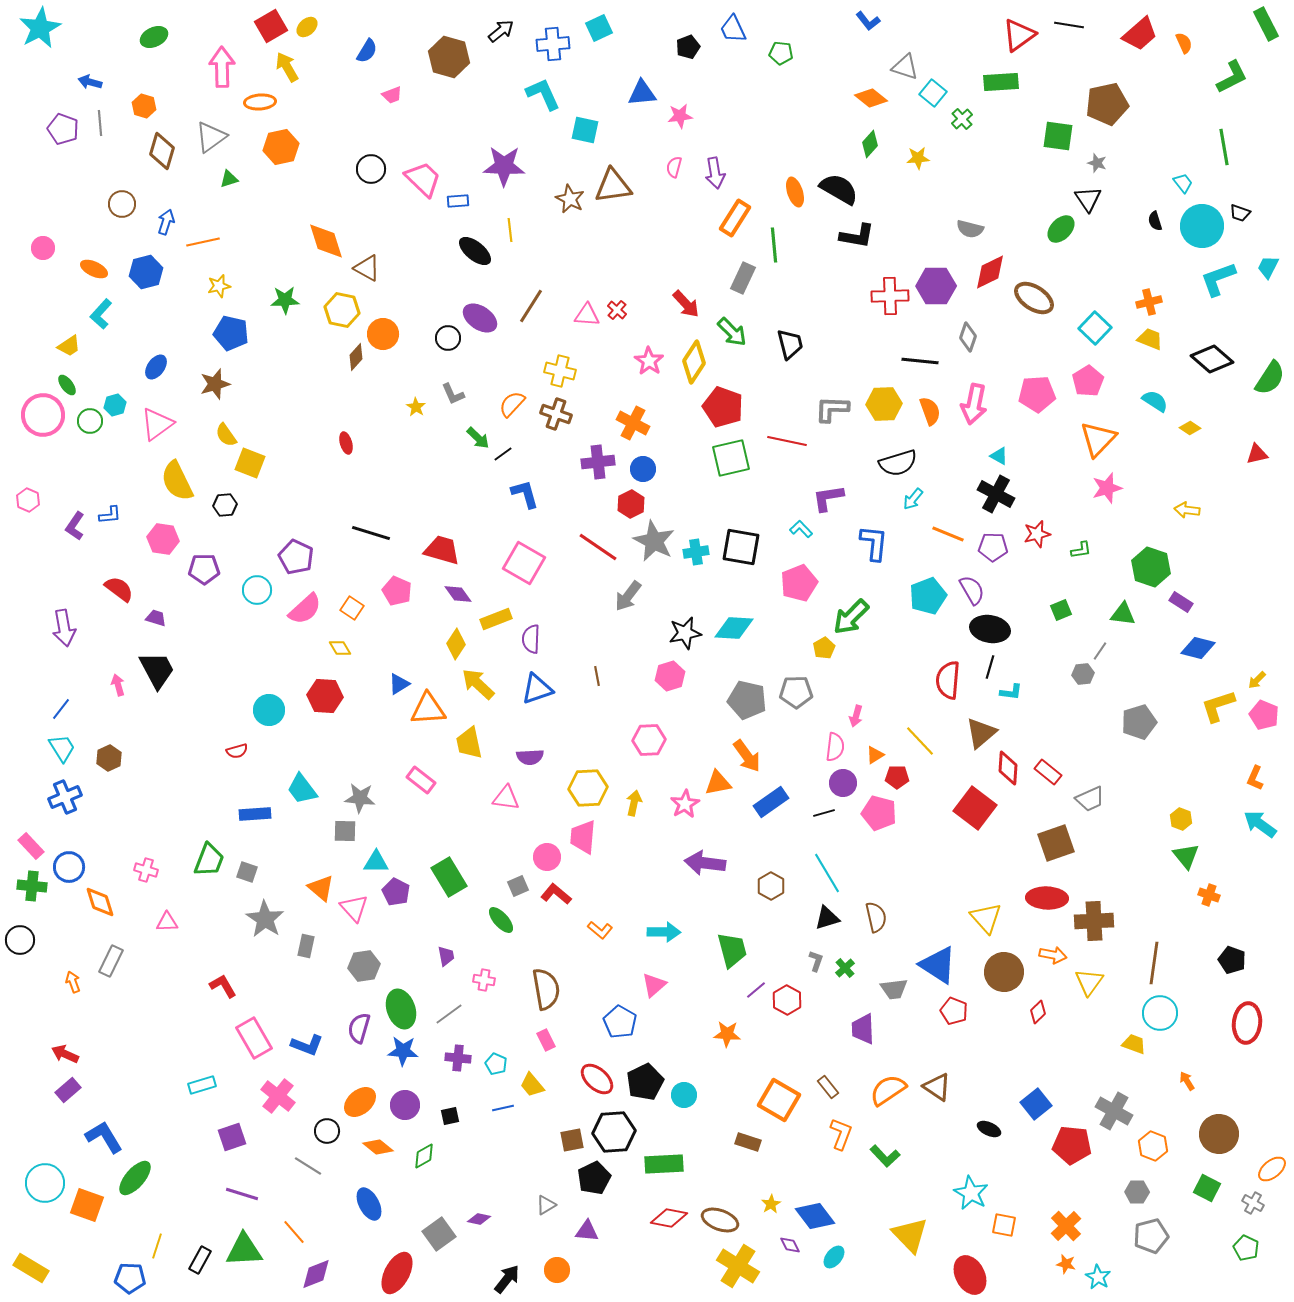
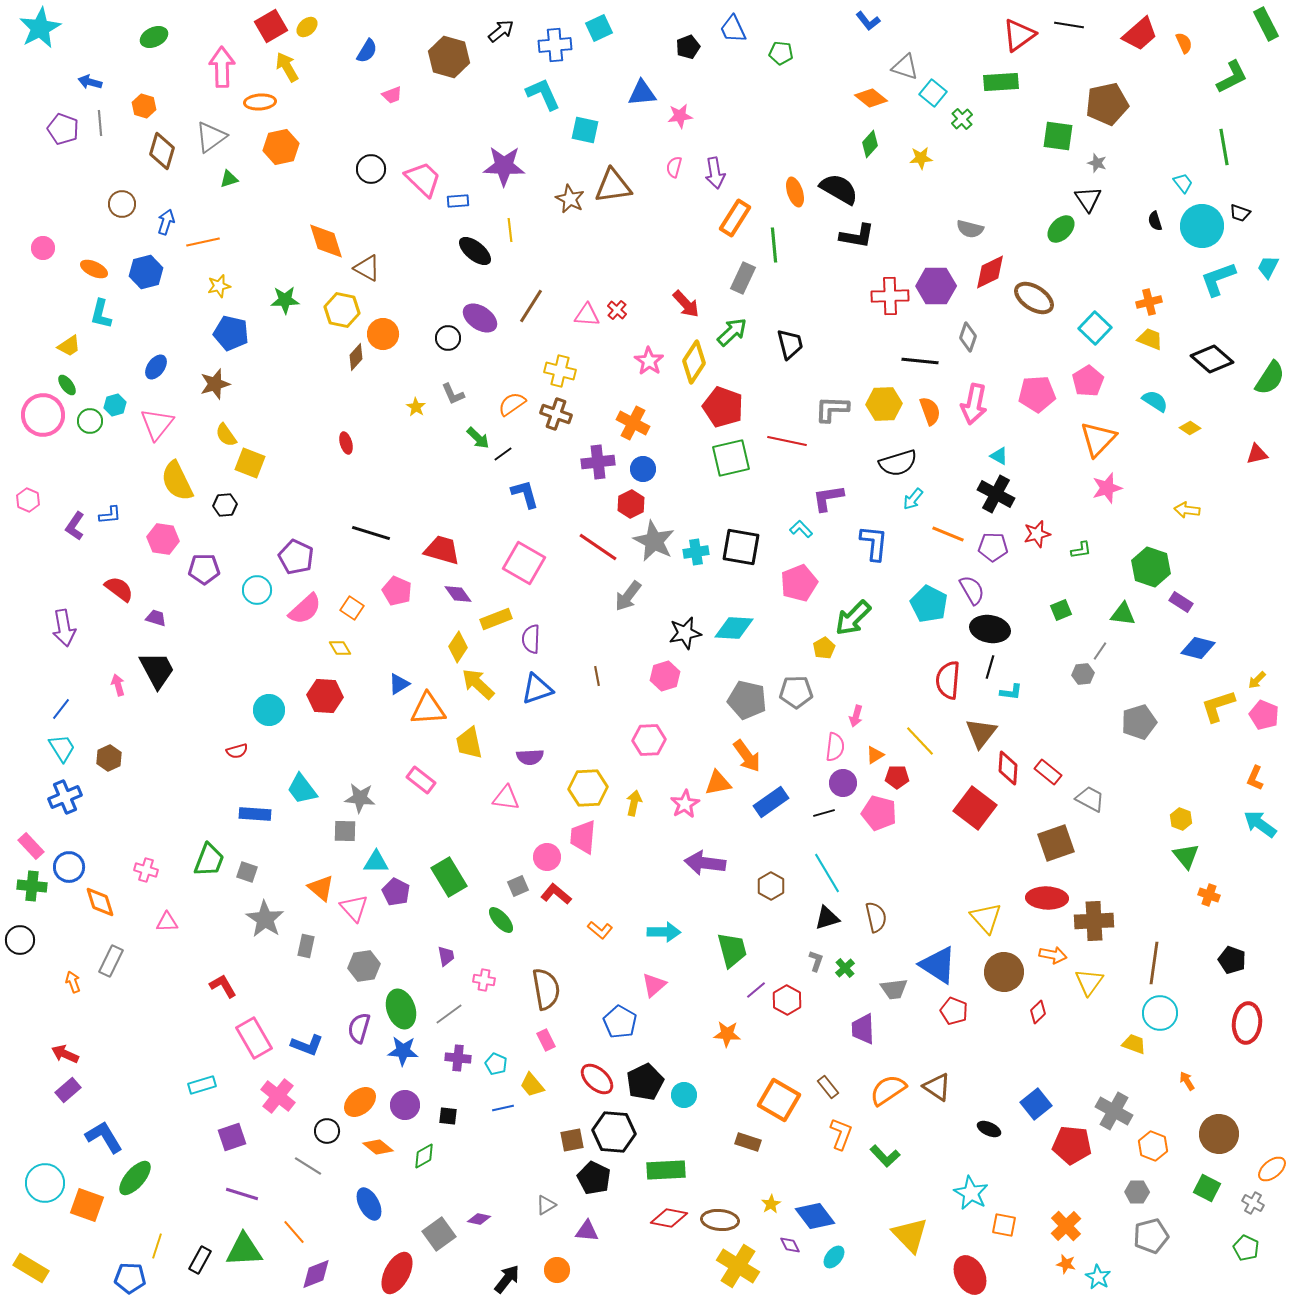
blue cross at (553, 44): moved 2 px right, 1 px down
yellow star at (918, 158): moved 3 px right
cyan L-shape at (101, 314): rotated 28 degrees counterclockwise
green arrow at (732, 332): rotated 88 degrees counterclockwise
orange semicircle at (512, 404): rotated 12 degrees clockwise
pink triangle at (157, 424): rotated 15 degrees counterclockwise
cyan pentagon at (928, 596): moved 1 px right, 8 px down; rotated 24 degrees counterclockwise
green arrow at (851, 617): moved 2 px right, 1 px down
yellow diamond at (456, 644): moved 2 px right, 3 px down
pink hexagon at (670, 676): moved 5 px left
brown triangle at (981, 733): rotated 12 degrees counterclockwise
gray trapezoid at (1090, 799): rotated 128 degrees counterclockwise
blue rectangle at (255, 814): rotated 8 degrees clockwise
black square at (450, 1116): moved 2 px left; rotated 18 degrees clockwise
black hexagon at (614, 1132): rotated 9 degrees clockwise
green rectangle at (664, 1164): moved 2 px right, 6 px down
black pentagon at (594, 1178): rotated 20 degrees counterclockwise
brown ellipse at (720, 1220): rotated 15 degrees counterclockwise
